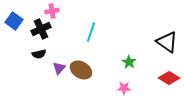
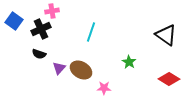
black triangle: moved 1 px left, 7 px up
black semicircle: rotated 32 degrees clockwise
red diamond: moved 1 px down
pink star: moved 20 px left
